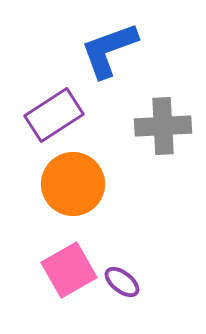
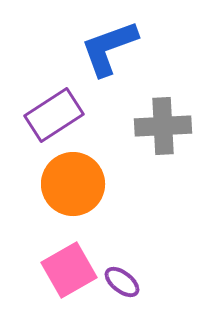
blue L-shape: moved 2 px up
